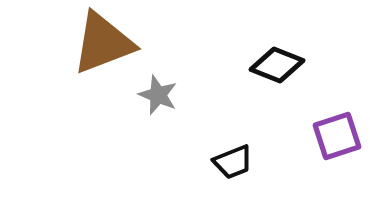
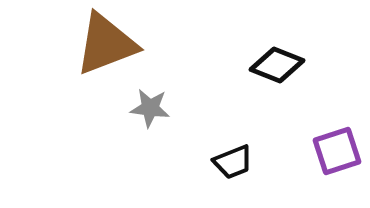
brown triangle: moved 3 px right, 1 px down
gray star: moved 8 px left, 13 px down; rotated 15 degrees counterclockwise
purple square: moved 15 px down
